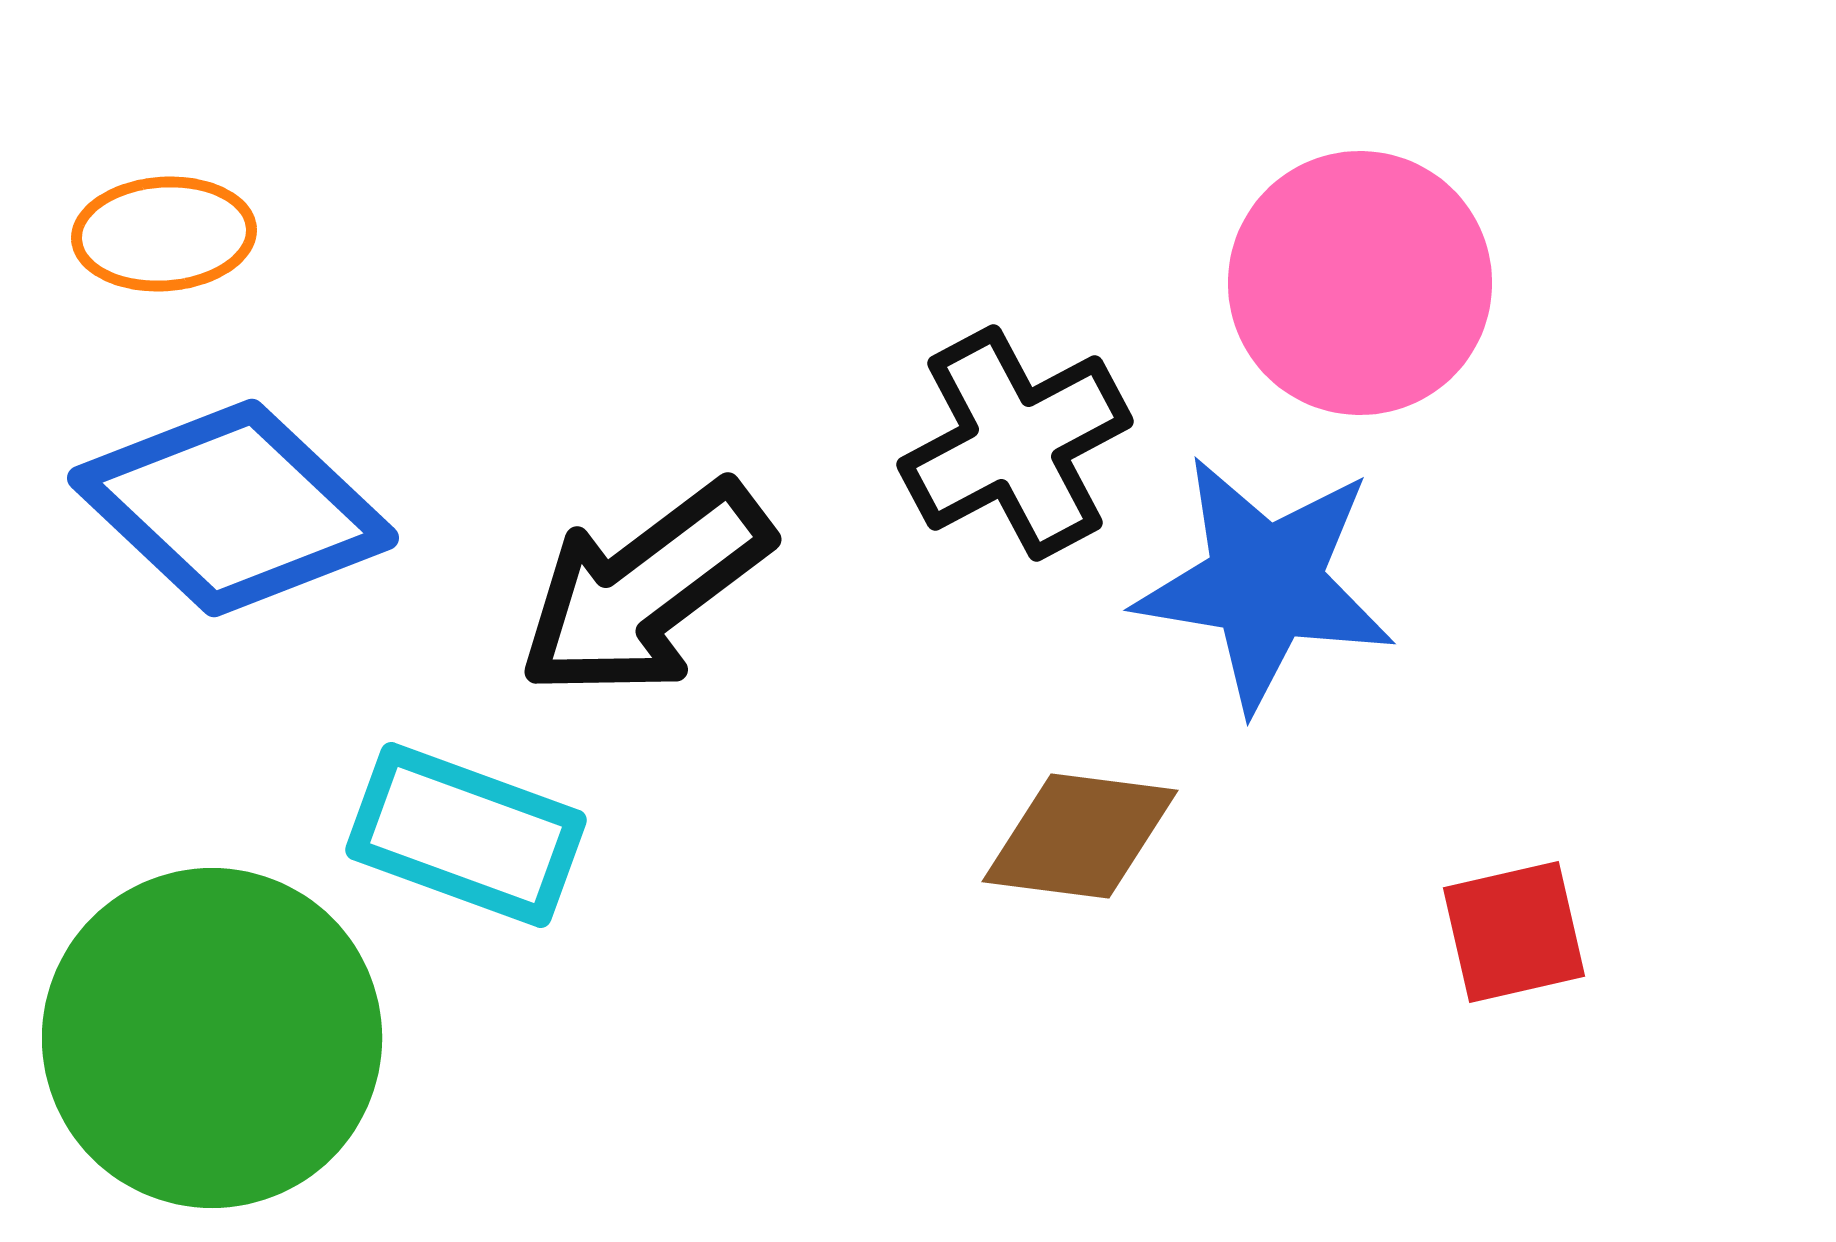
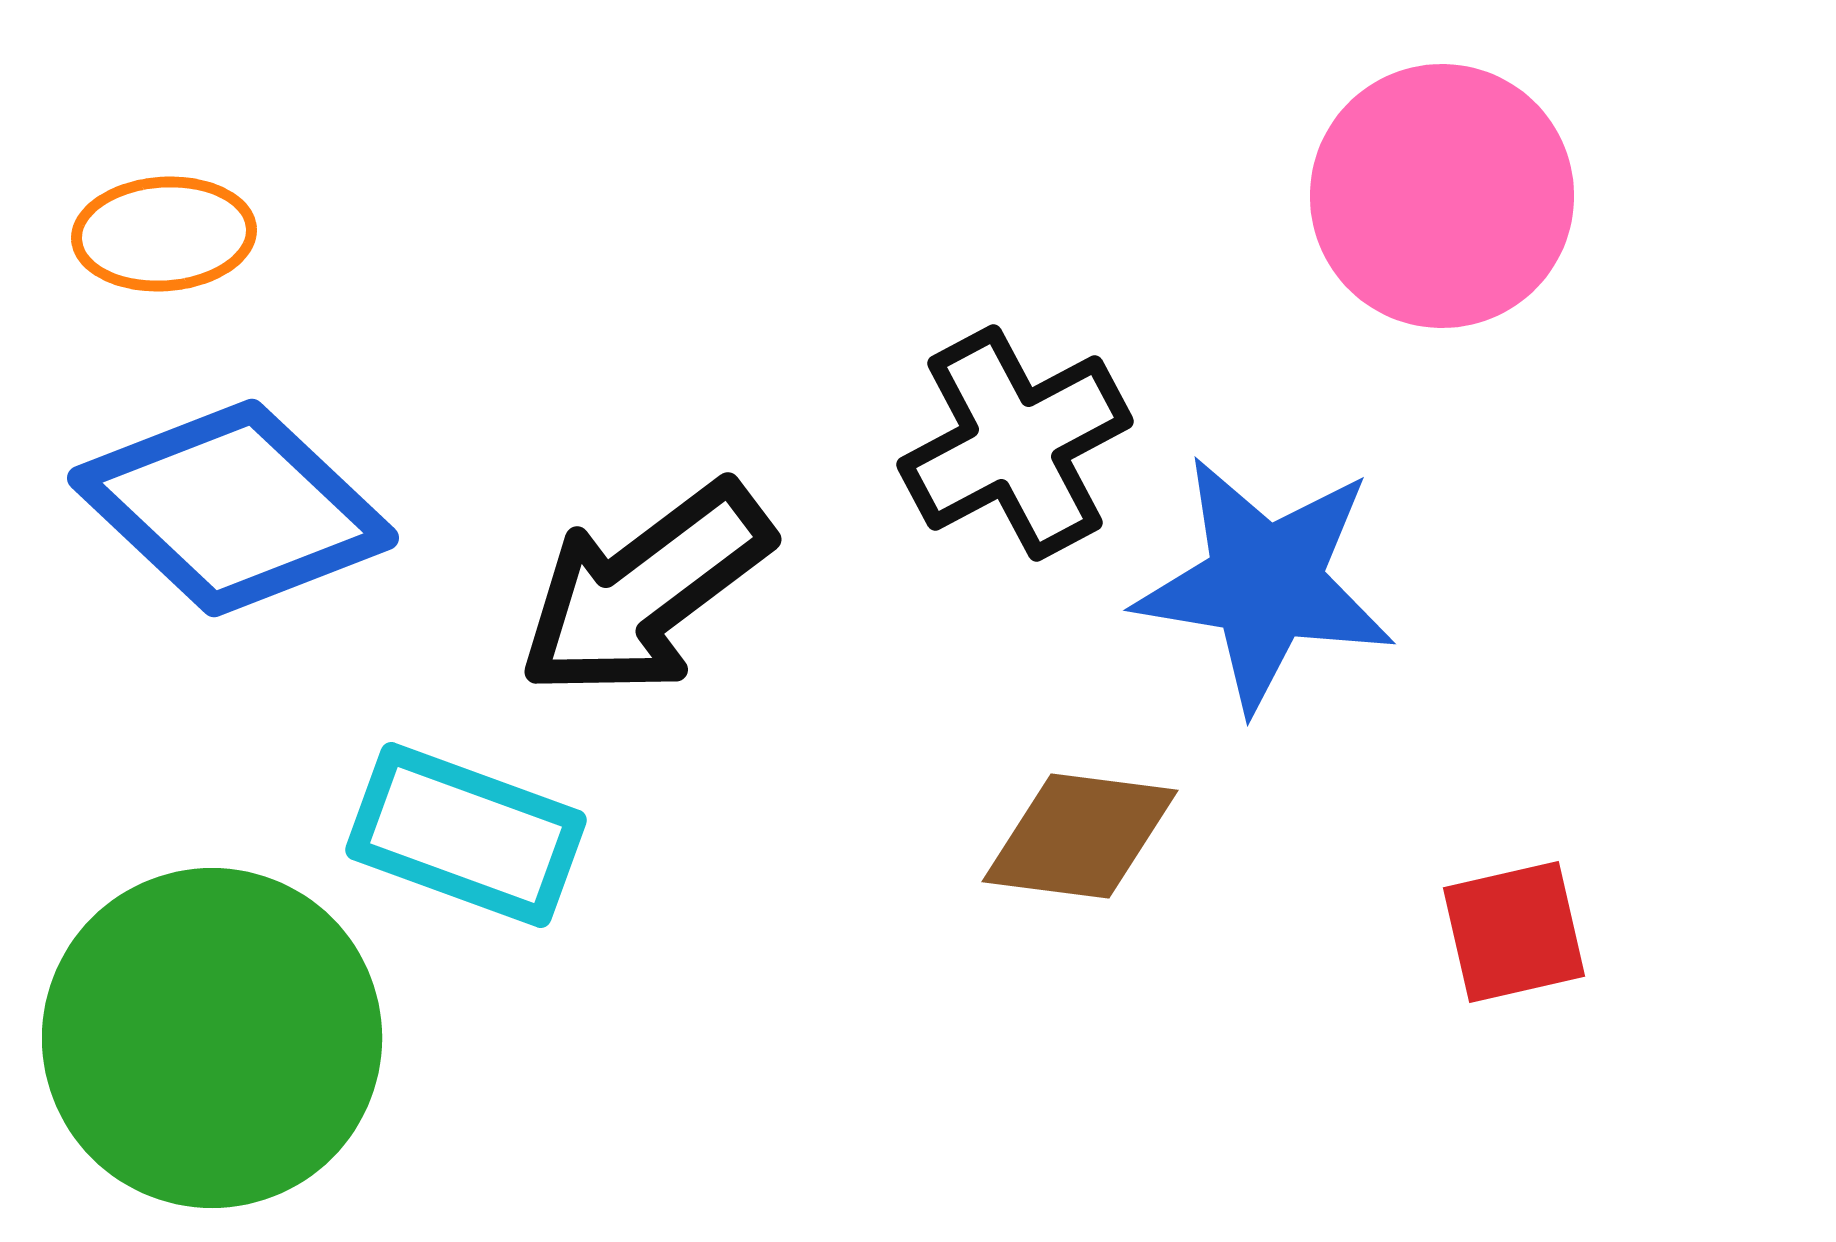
pink circle: moved 82 px right, 87 px up
